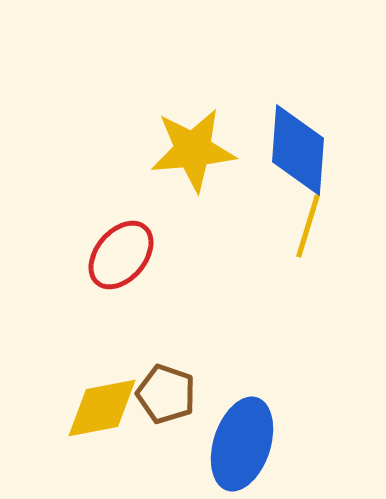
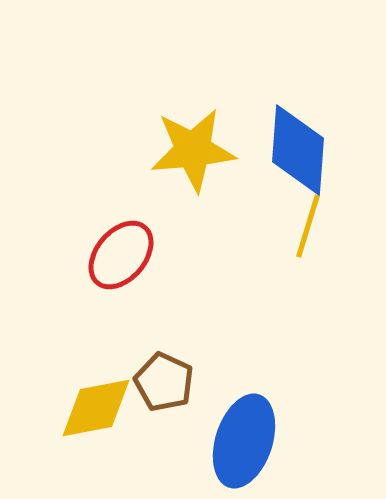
brown pentagon: moved 2 px left, 12 px up; rotated 6 degrees clockwise
yellow diamond: moved 6 px left
blue ellipse: moved 2 px right, 3 px up
